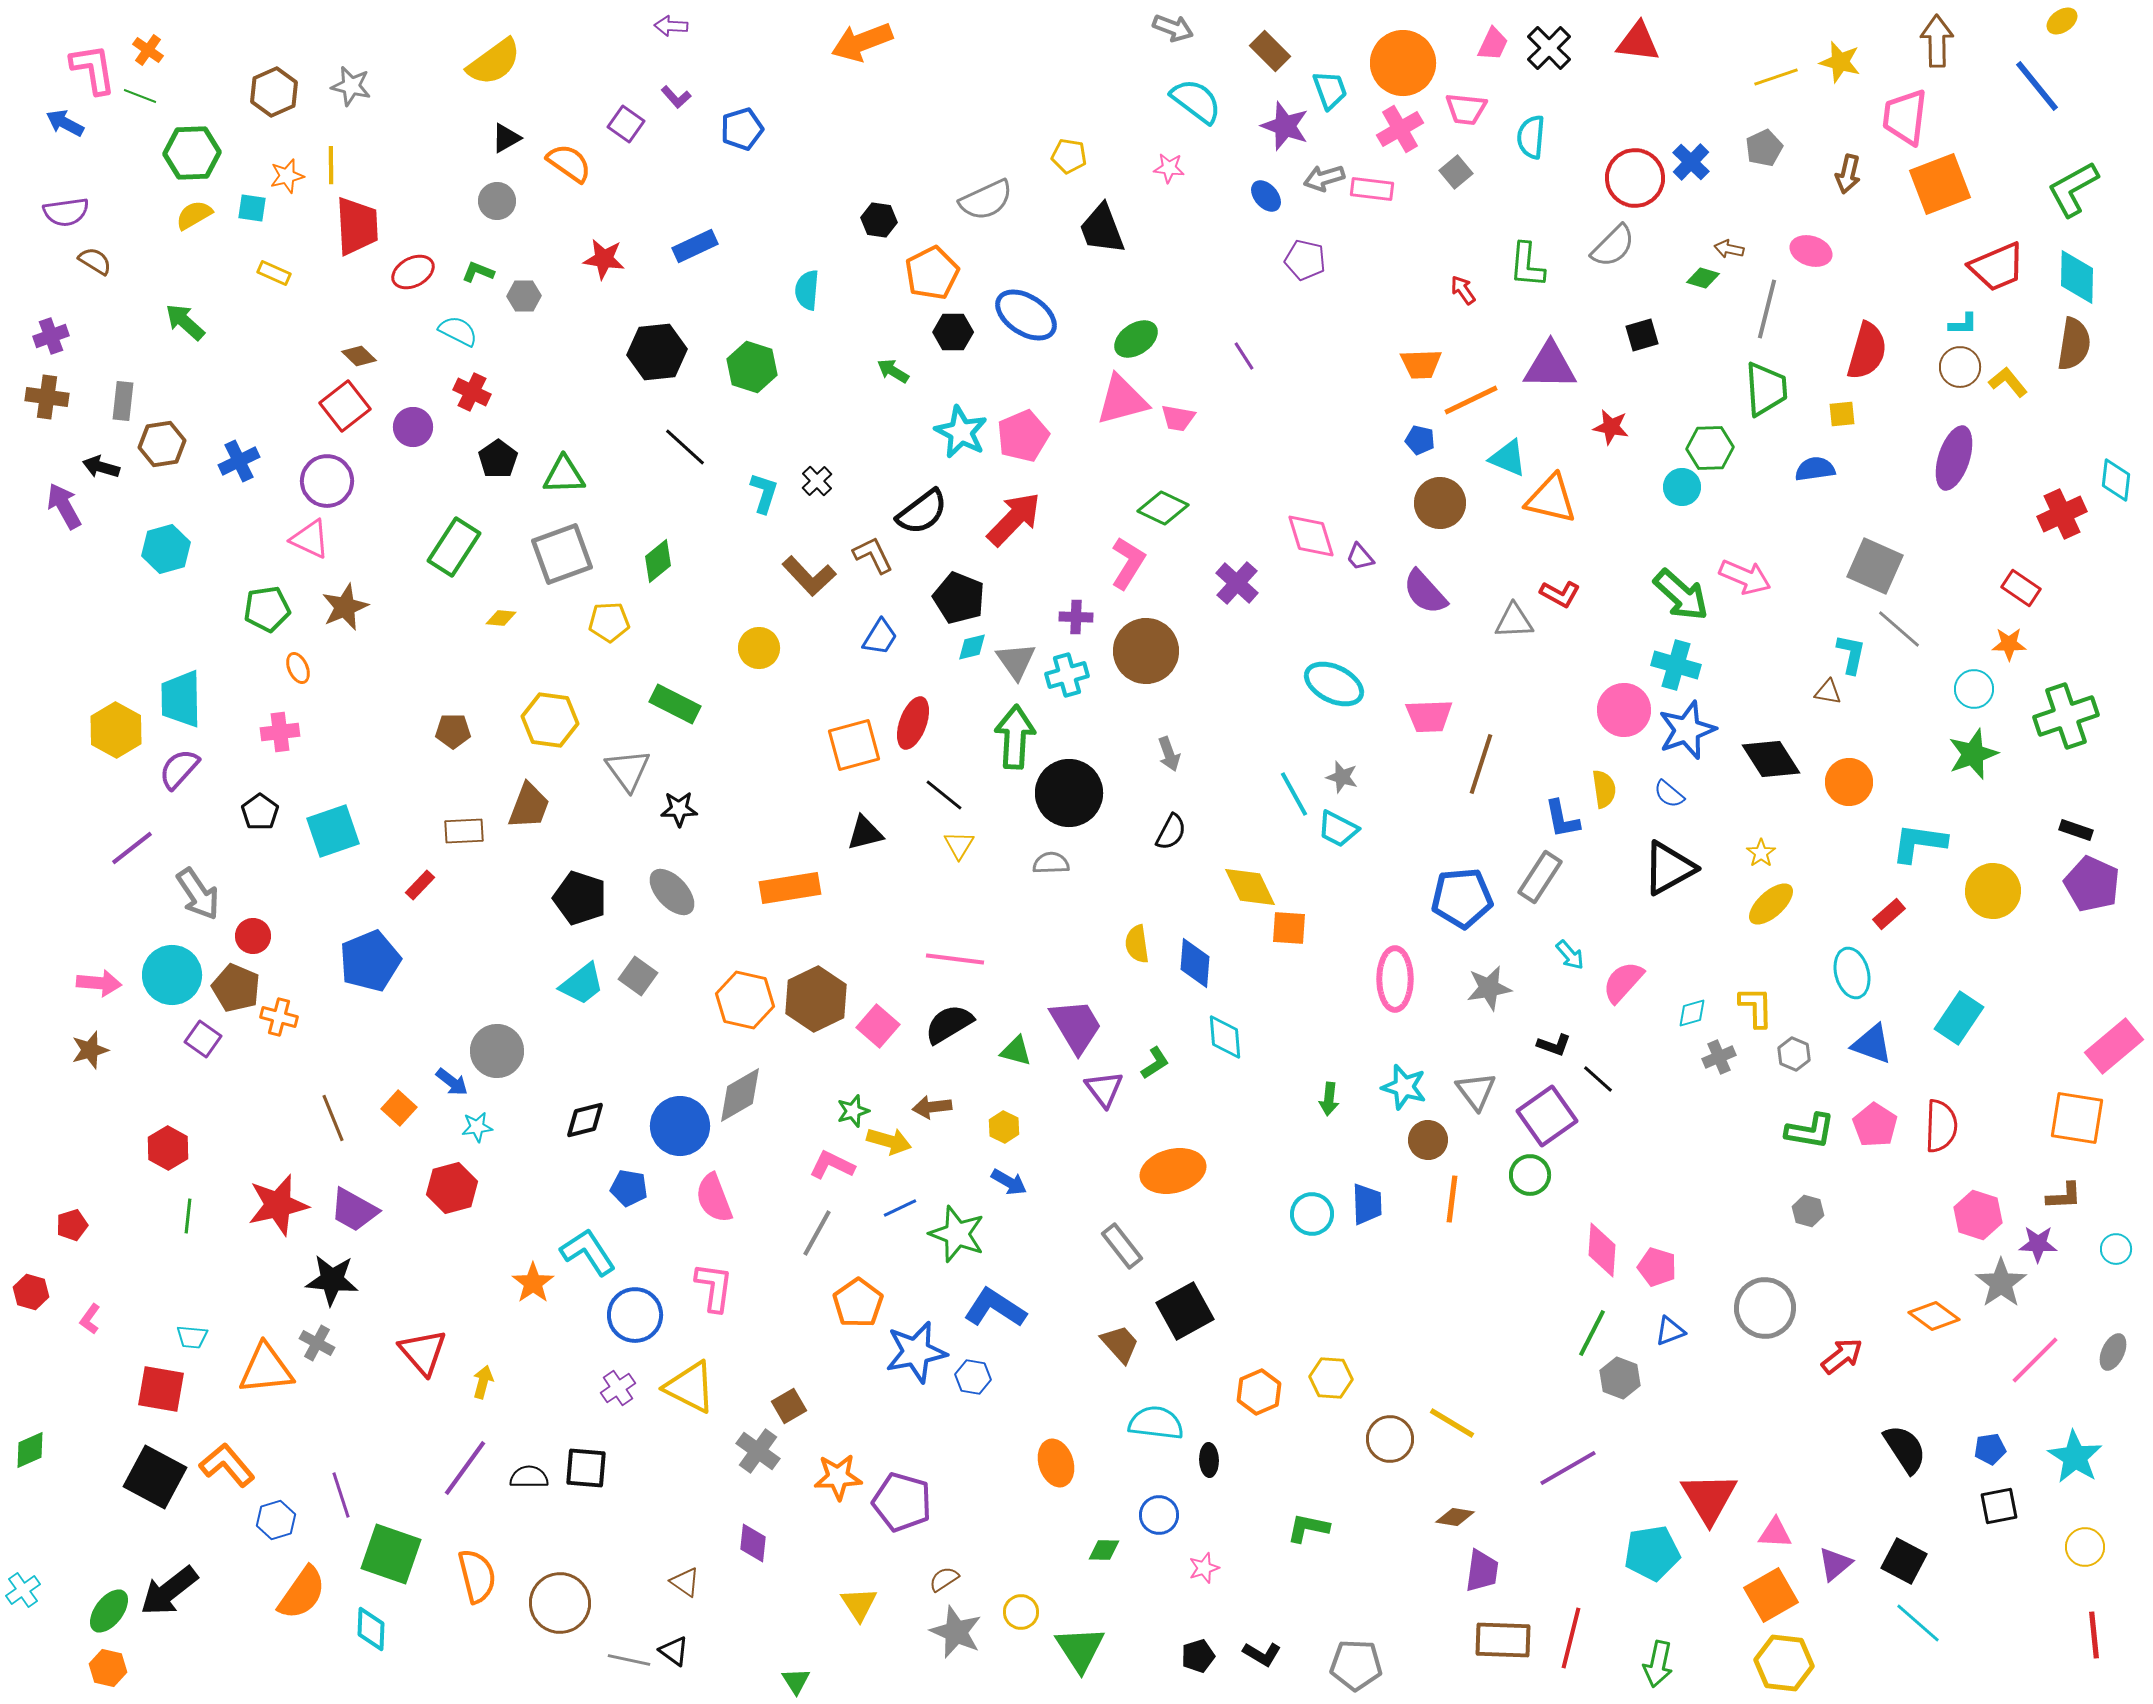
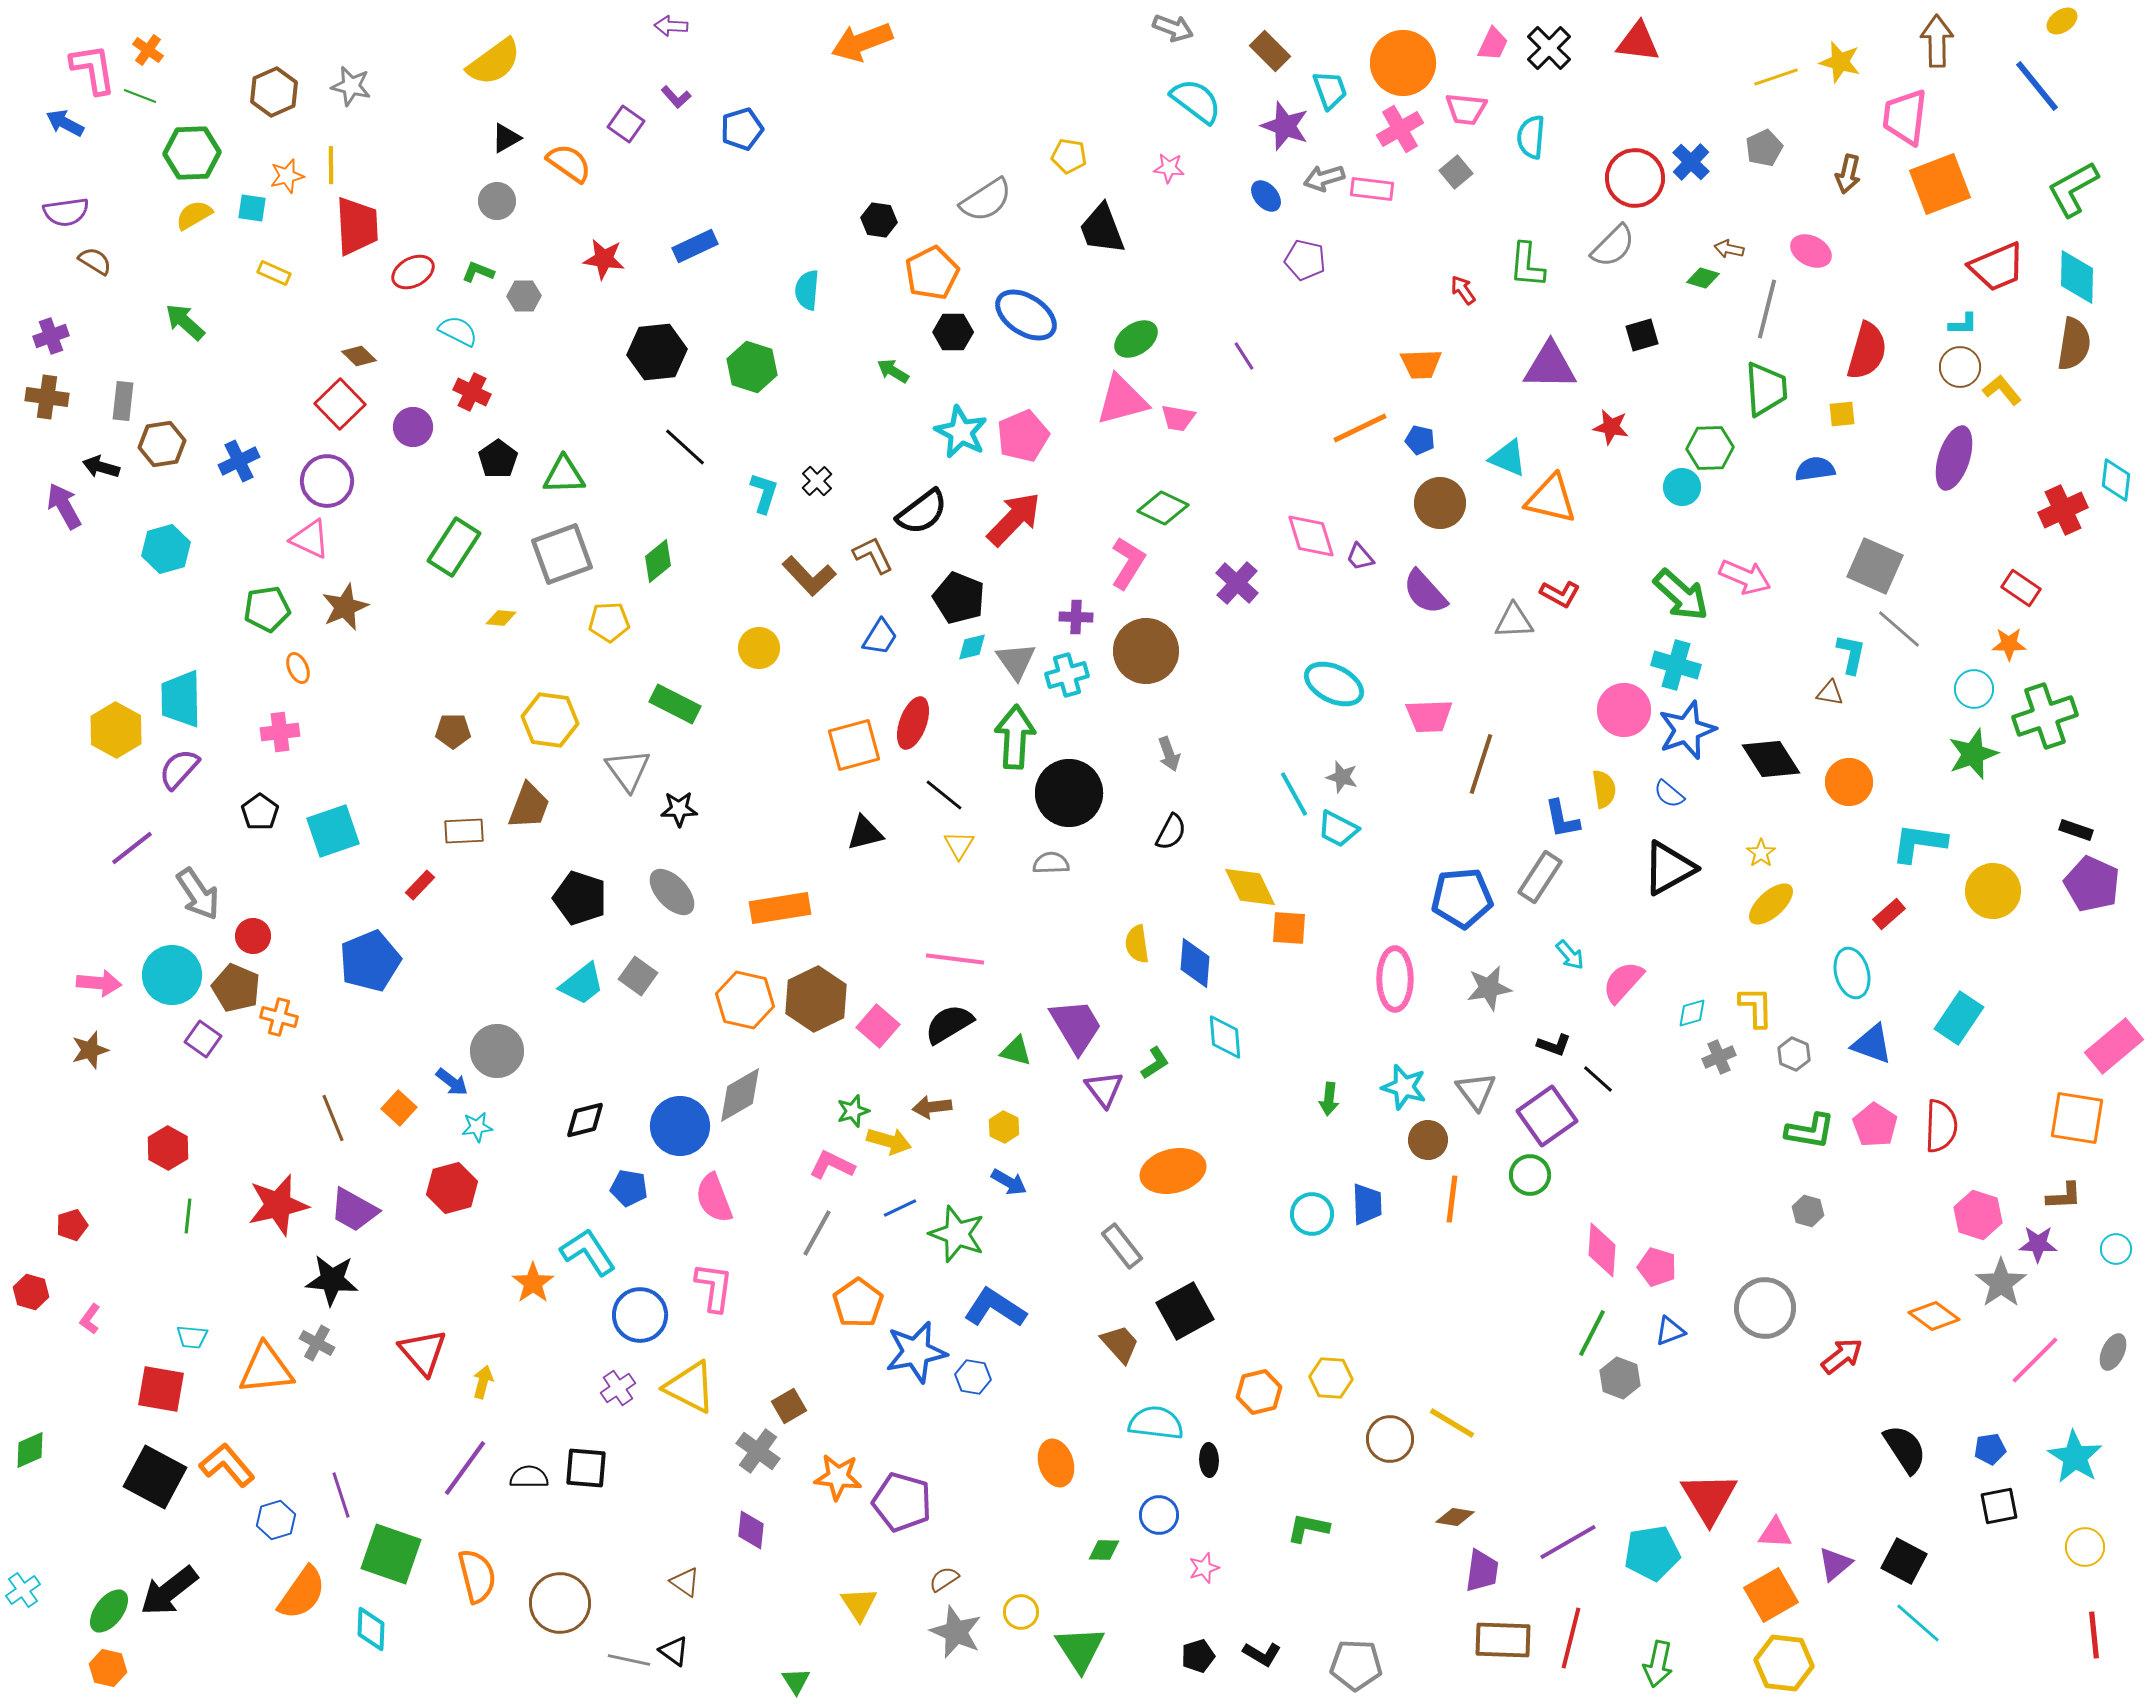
gray semicircle at (986, 200): rotated 8 degrees counterclockwise
pink ellipse at (1811, 251): rotated 9 degrees clockwise
yellow L-shape at (2008, 382): moved 6 px left, 8 px down
orange line at (1471, 400): moved 111 px left, 28 px down
red square at (345, 406): moved 5 px left, 2 px up; rotated 6 degrees counterclockwise
red cross at (2062, 514): moved 1 px right, 4 px up
brown triangle at (1828, 692): moved 2 px right, 1 px down
green cross at (2066, 716): moved 21 px left
orange rectangle at (790, 888): moved 10 px left, 20 px down
blue circle at (635, 1315): moved 5 px right
orange hexagon at (1259, 1392): rotated 9 degrees clockwise
purple line at (1568, 1468): moved 74 px down
orange star at (838, 1477): rotated 9 degrees clockwise
purple diamond at (753, 1543): moved 2 px left, 13 px up
